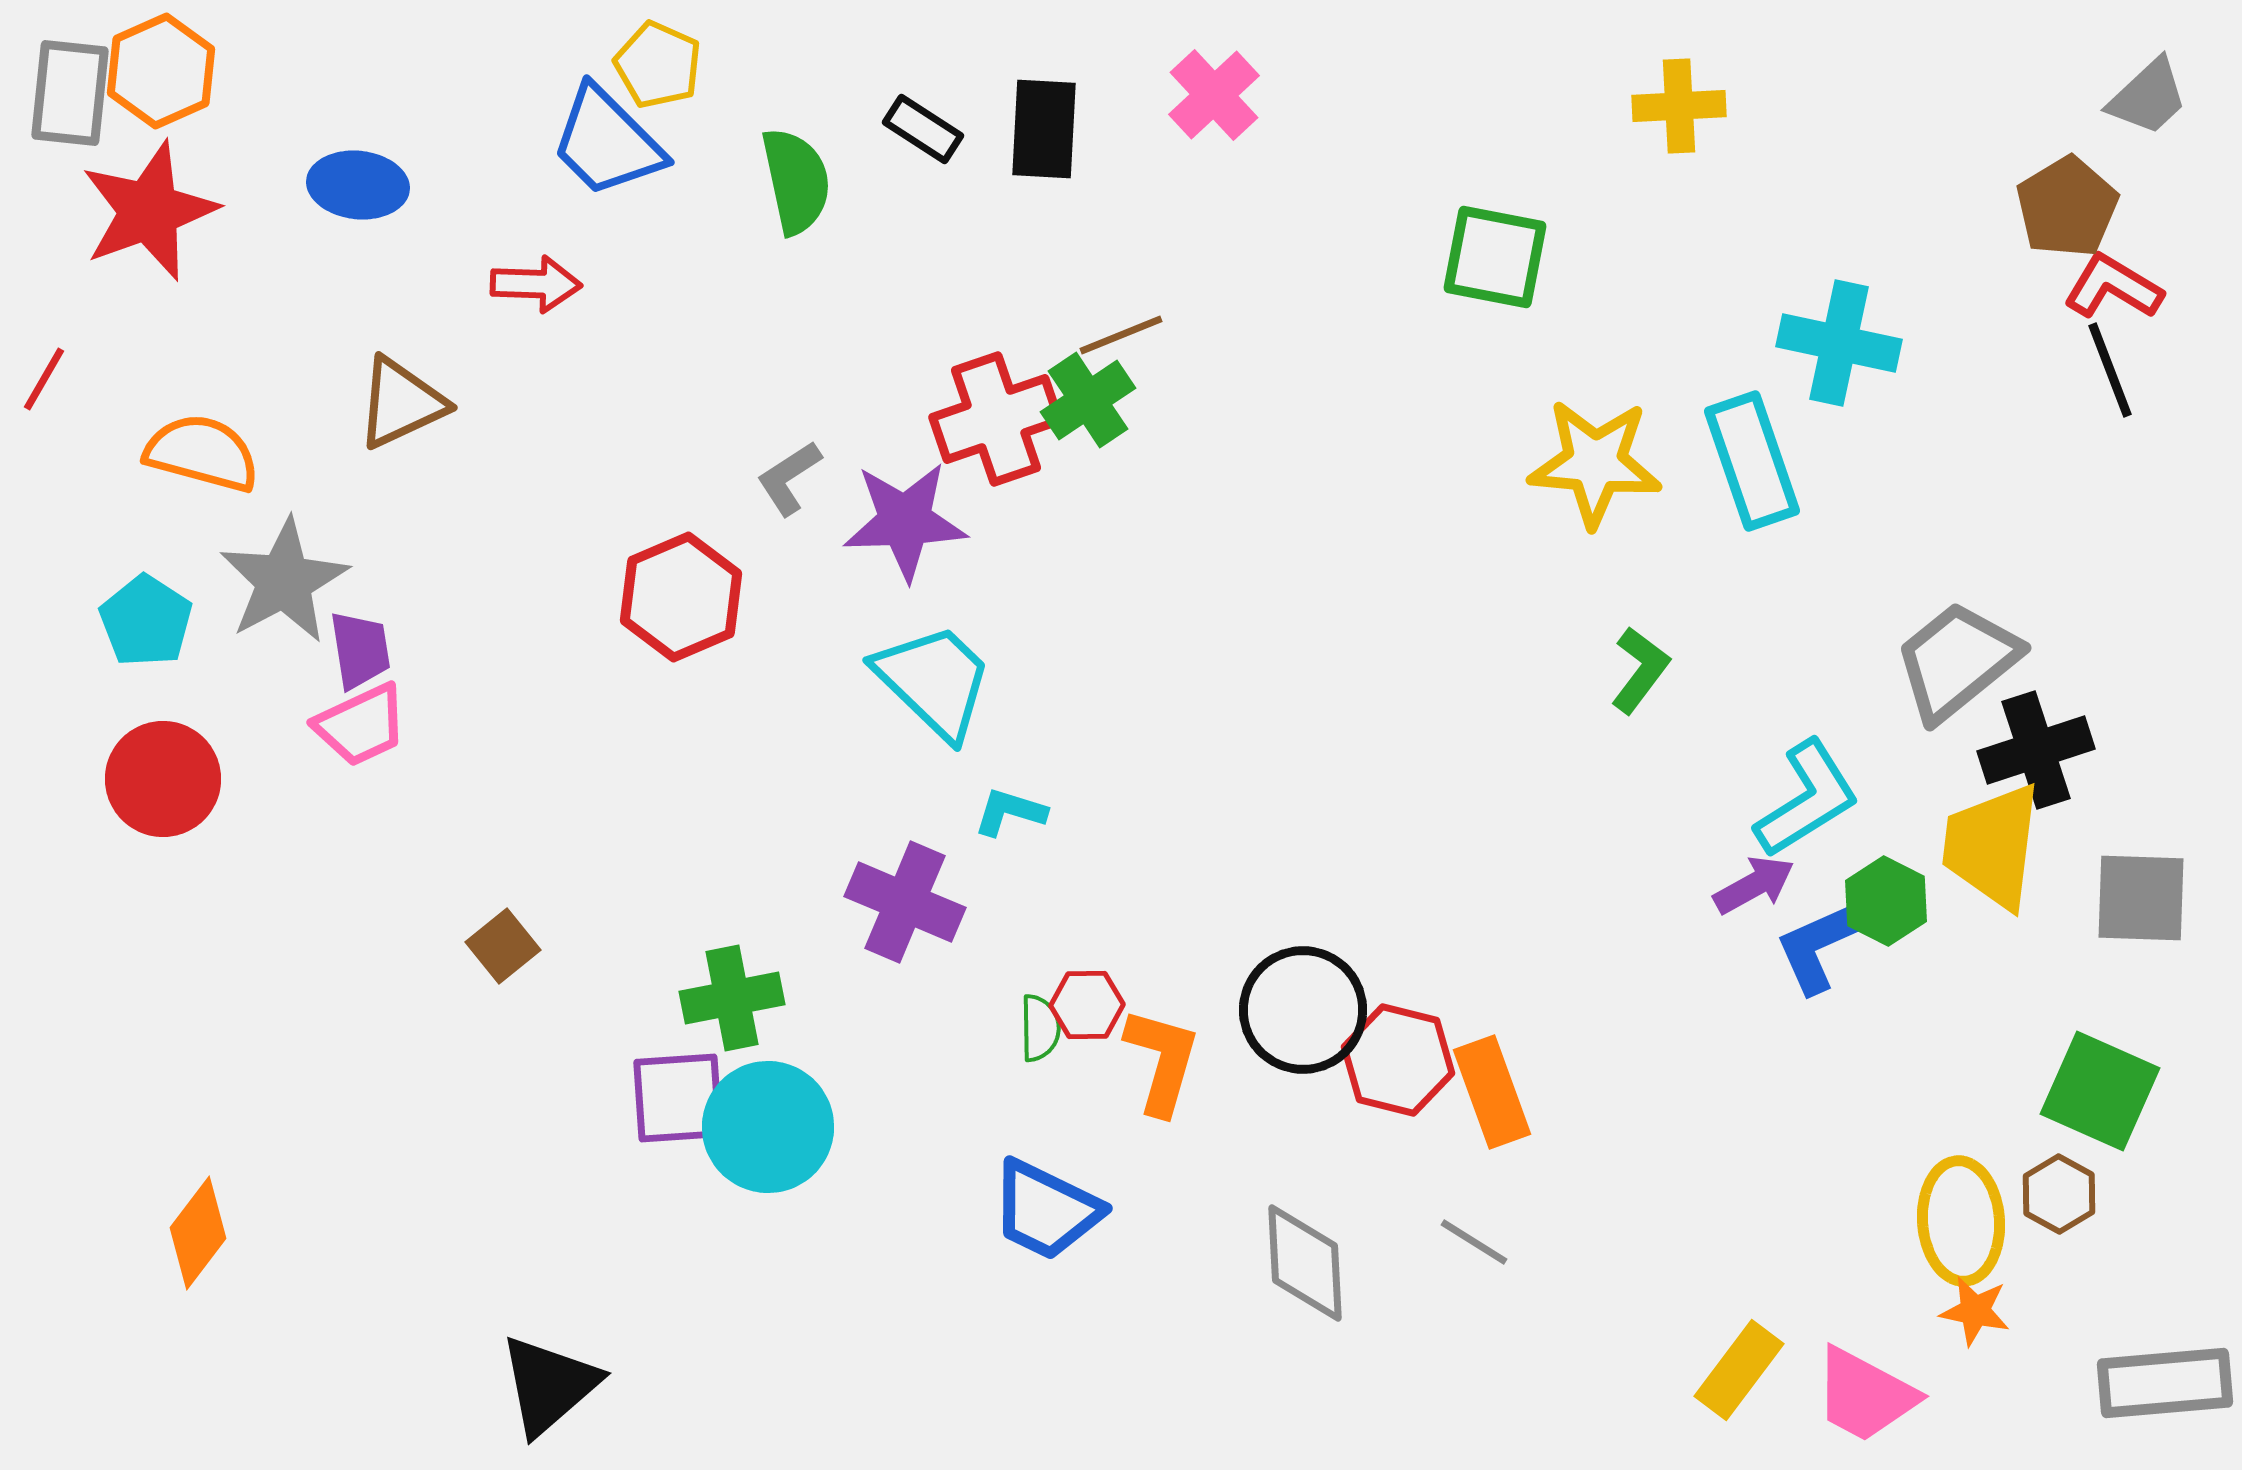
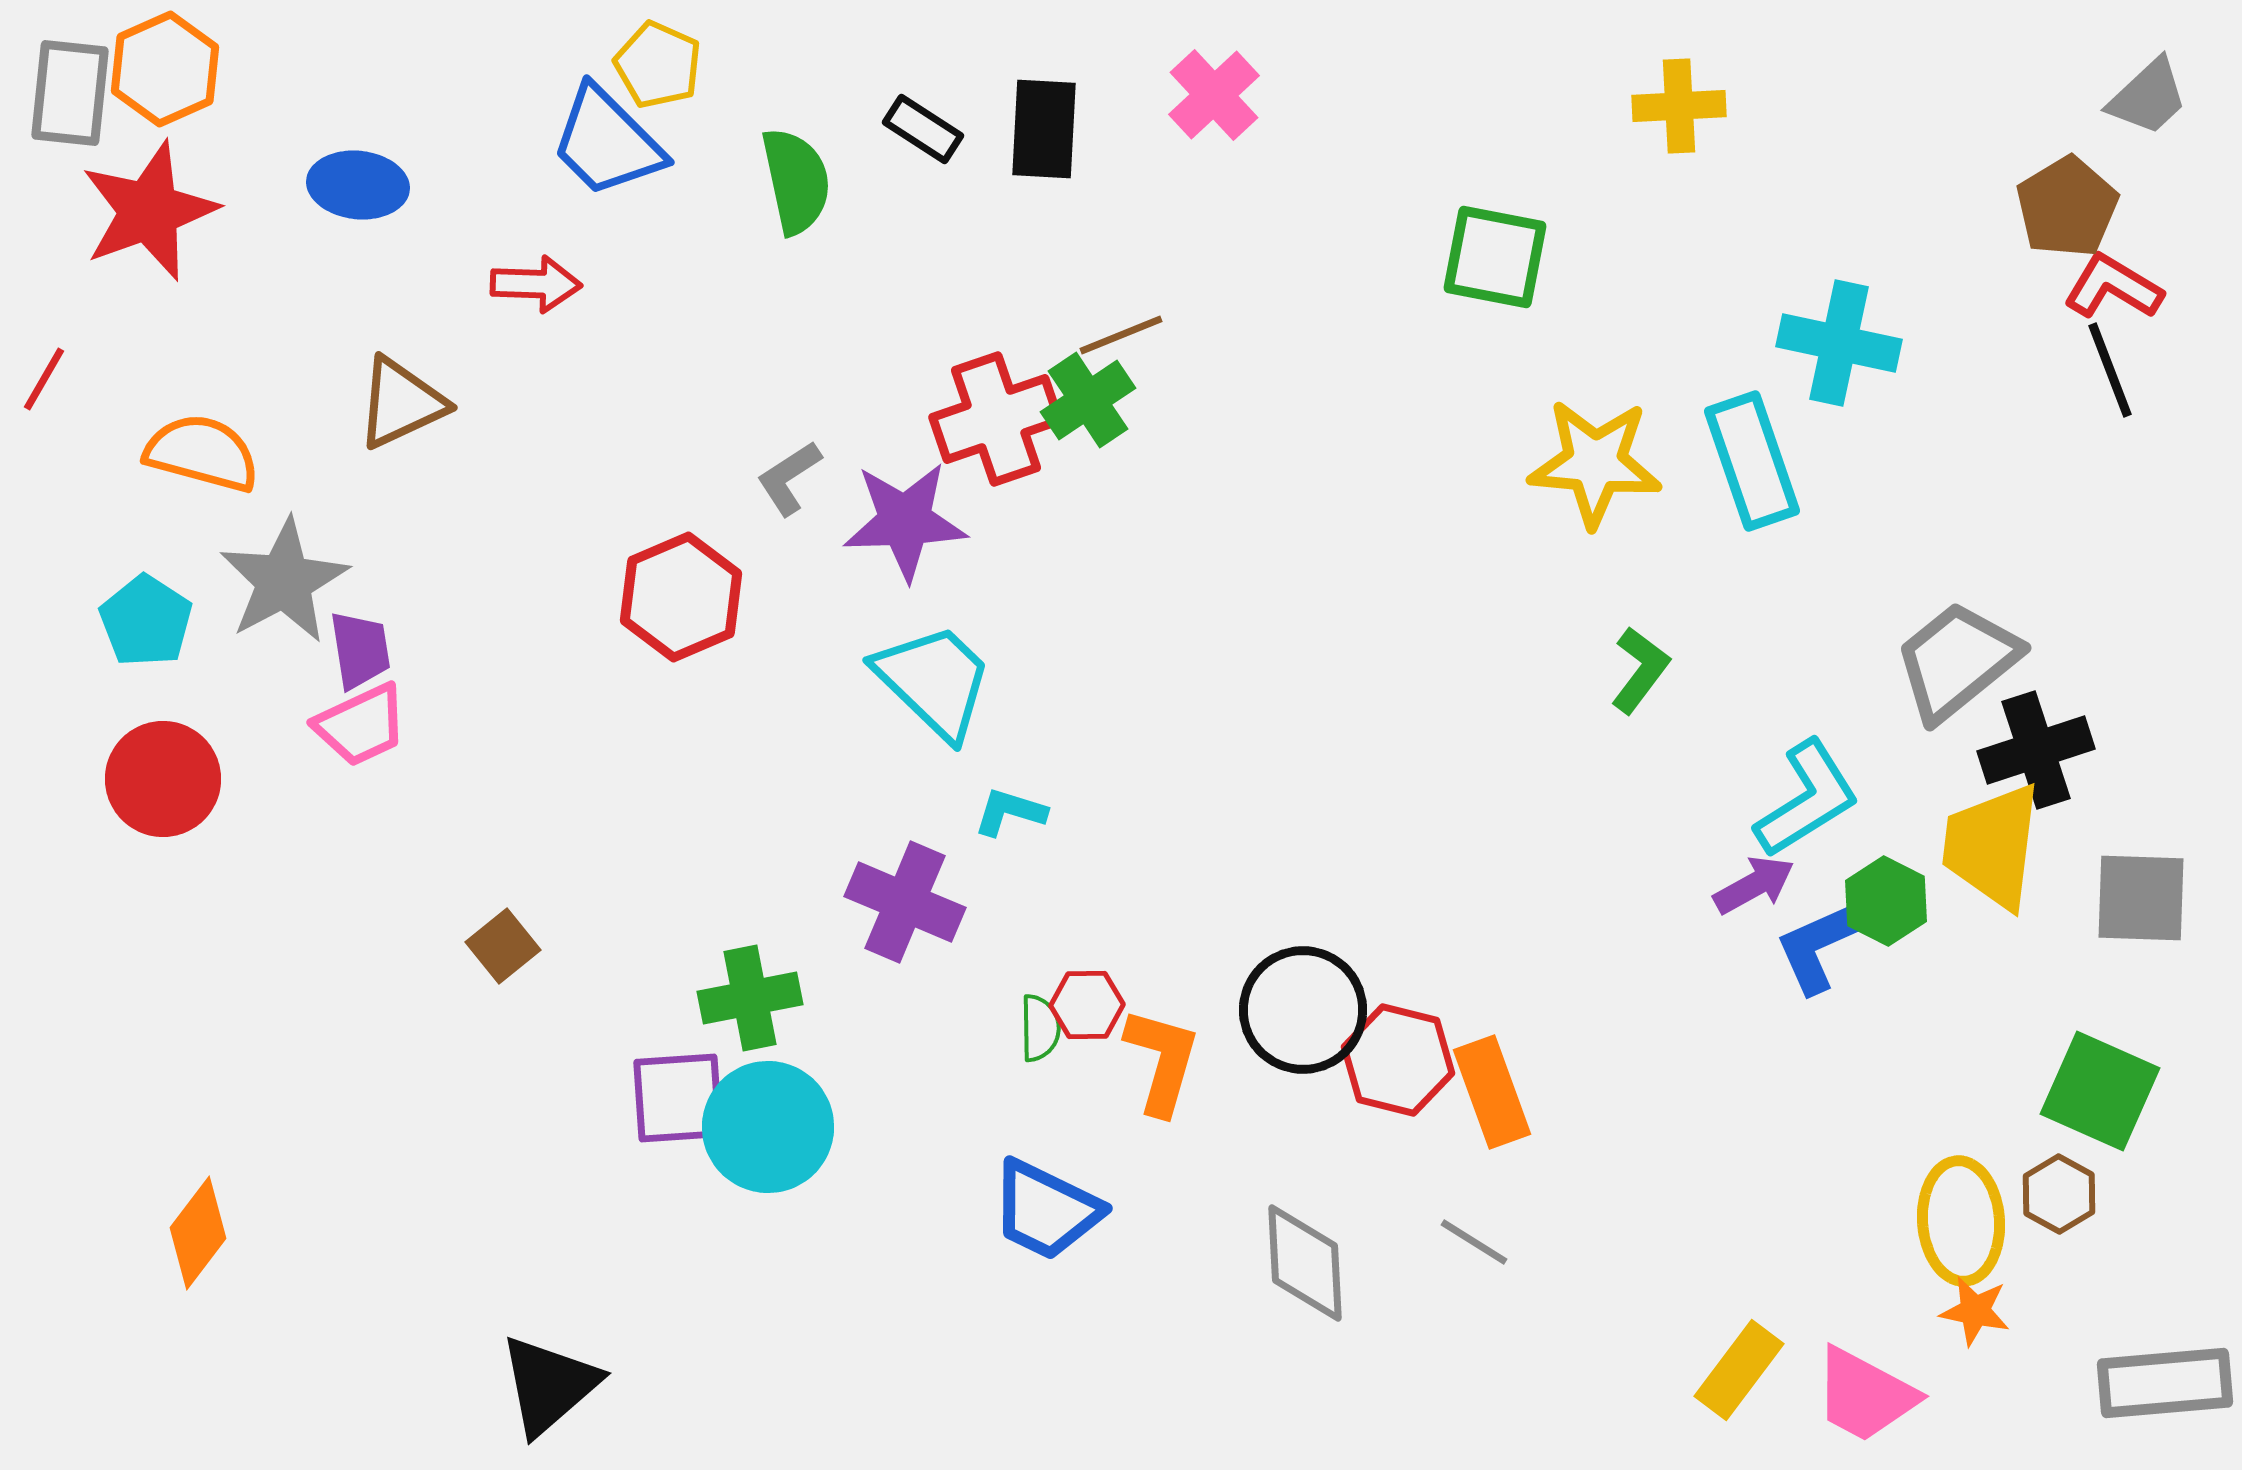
orange hexagon at (161, 71): moved 4 px right, 2 px up
green cross at (732, 998): moved 18 px right
